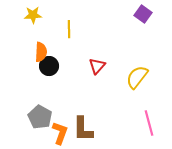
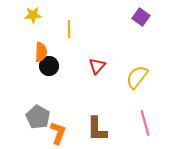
purple square: moved 2 px left, 3 px down
gray pentagon: moved 2 px left
pink line: moved 4 px left
brown L-shape: moved 14 px right
orange L-shape: moved 2 px left
